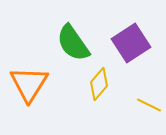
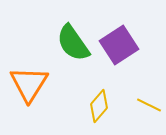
purple square: moved 12 px left, 2 px down
yellow diamond: moved 22 px down
